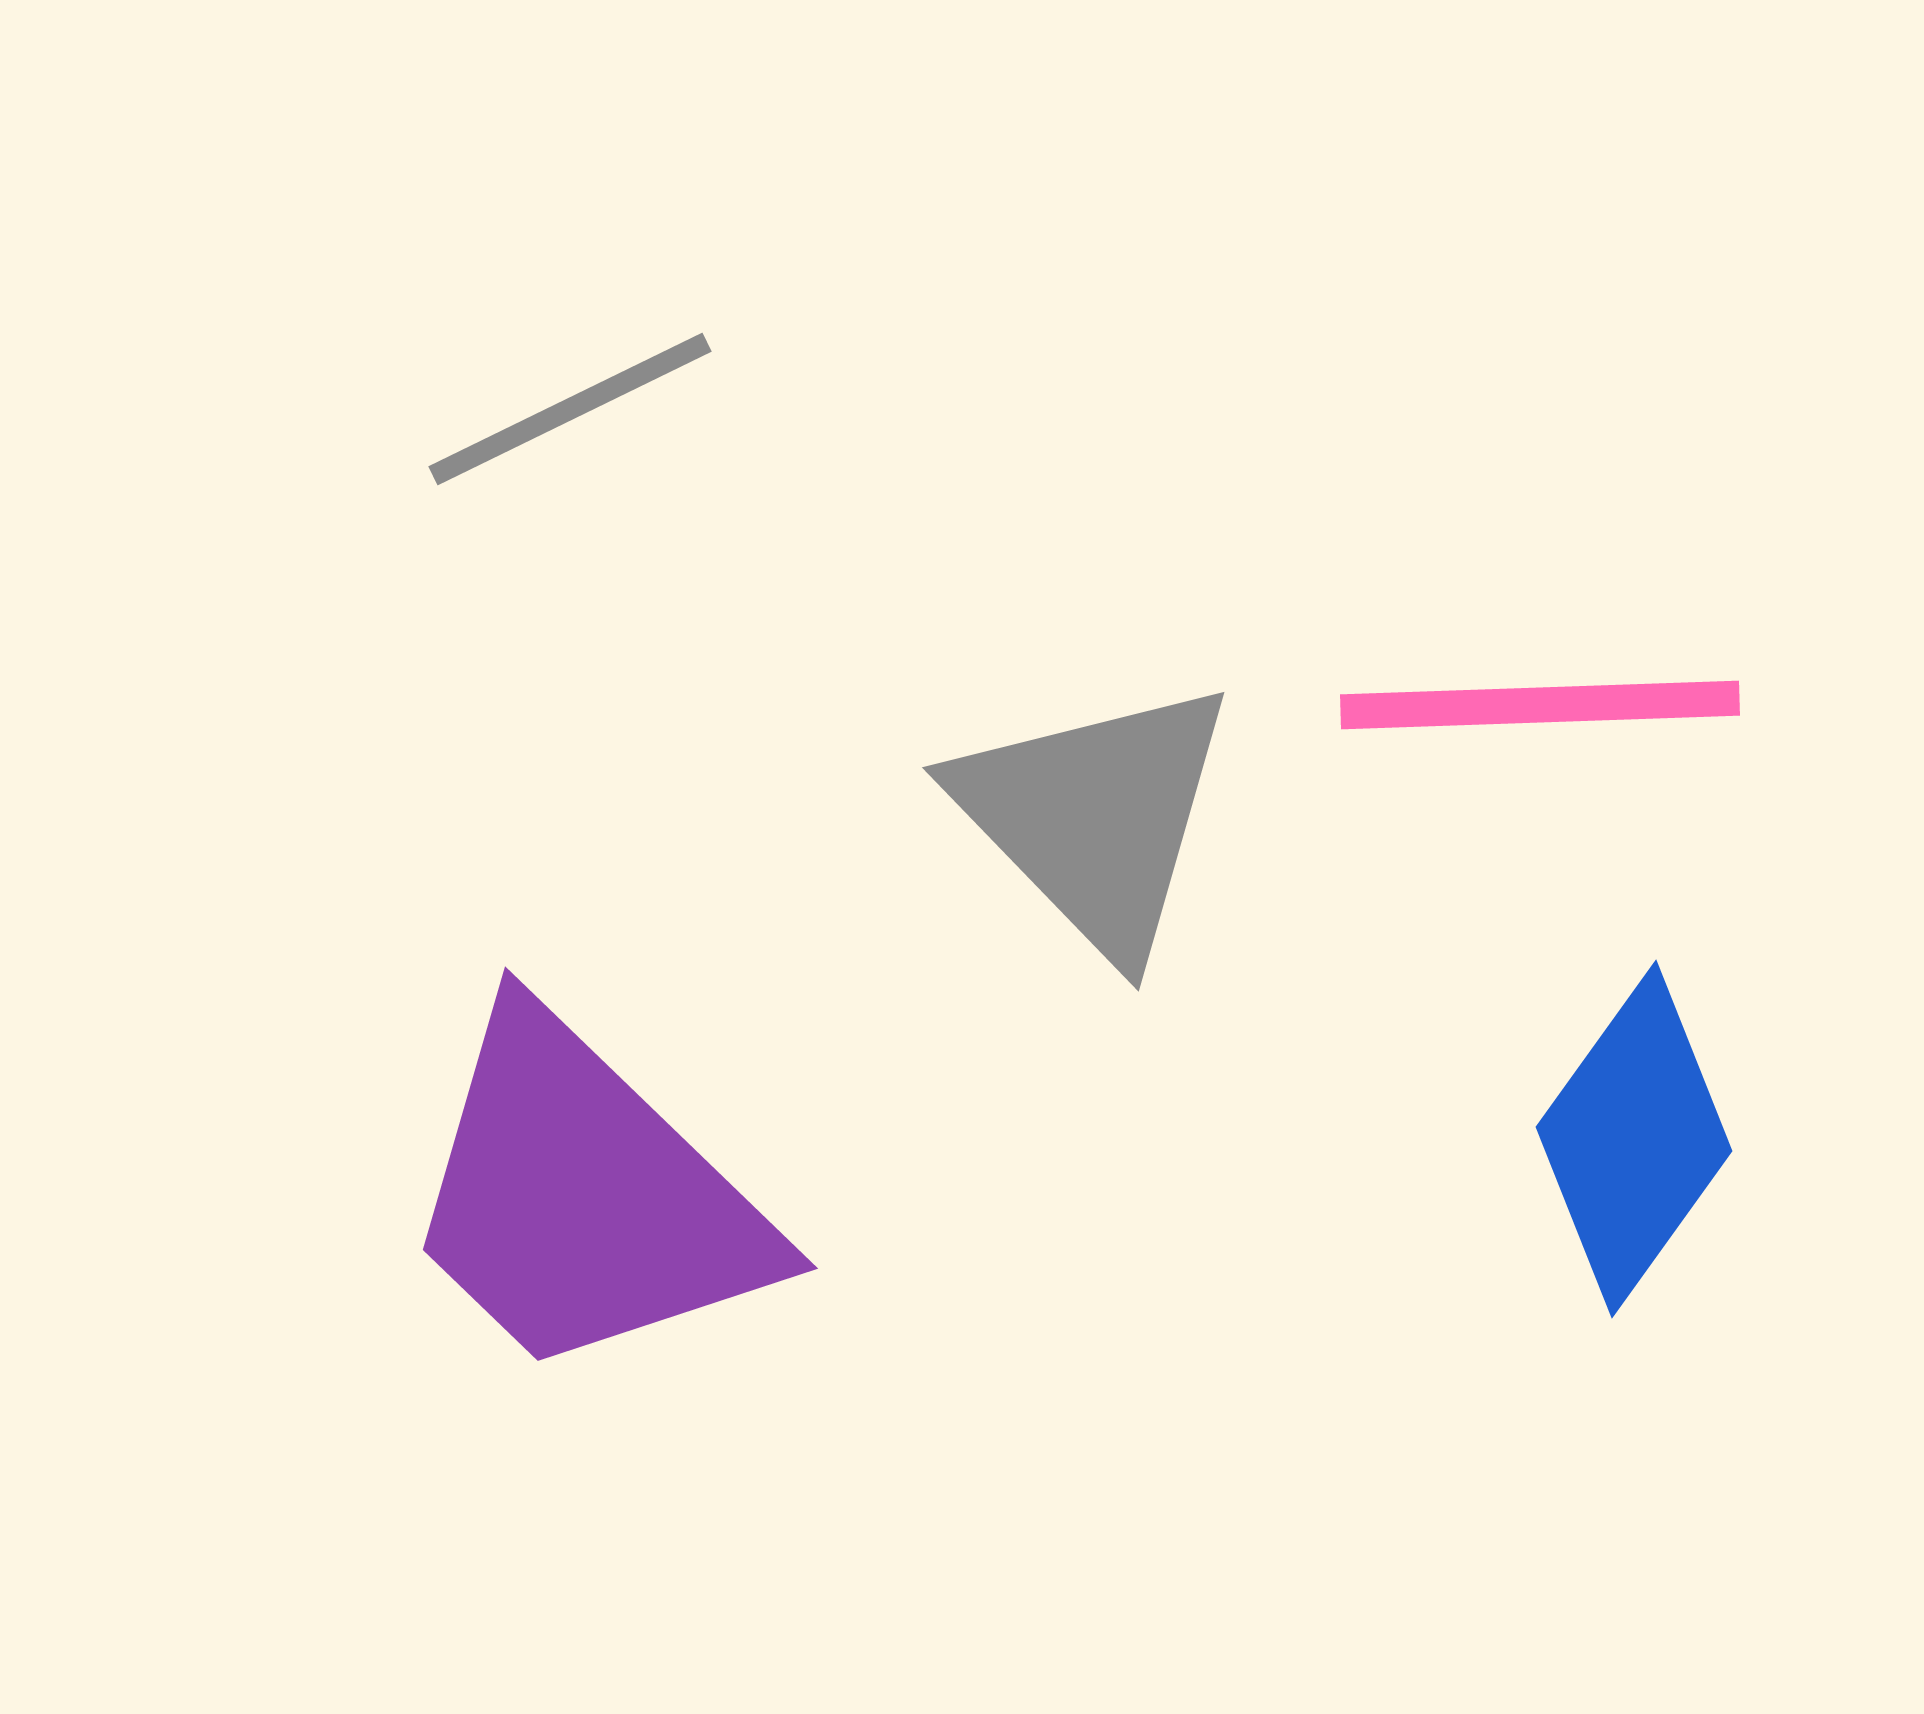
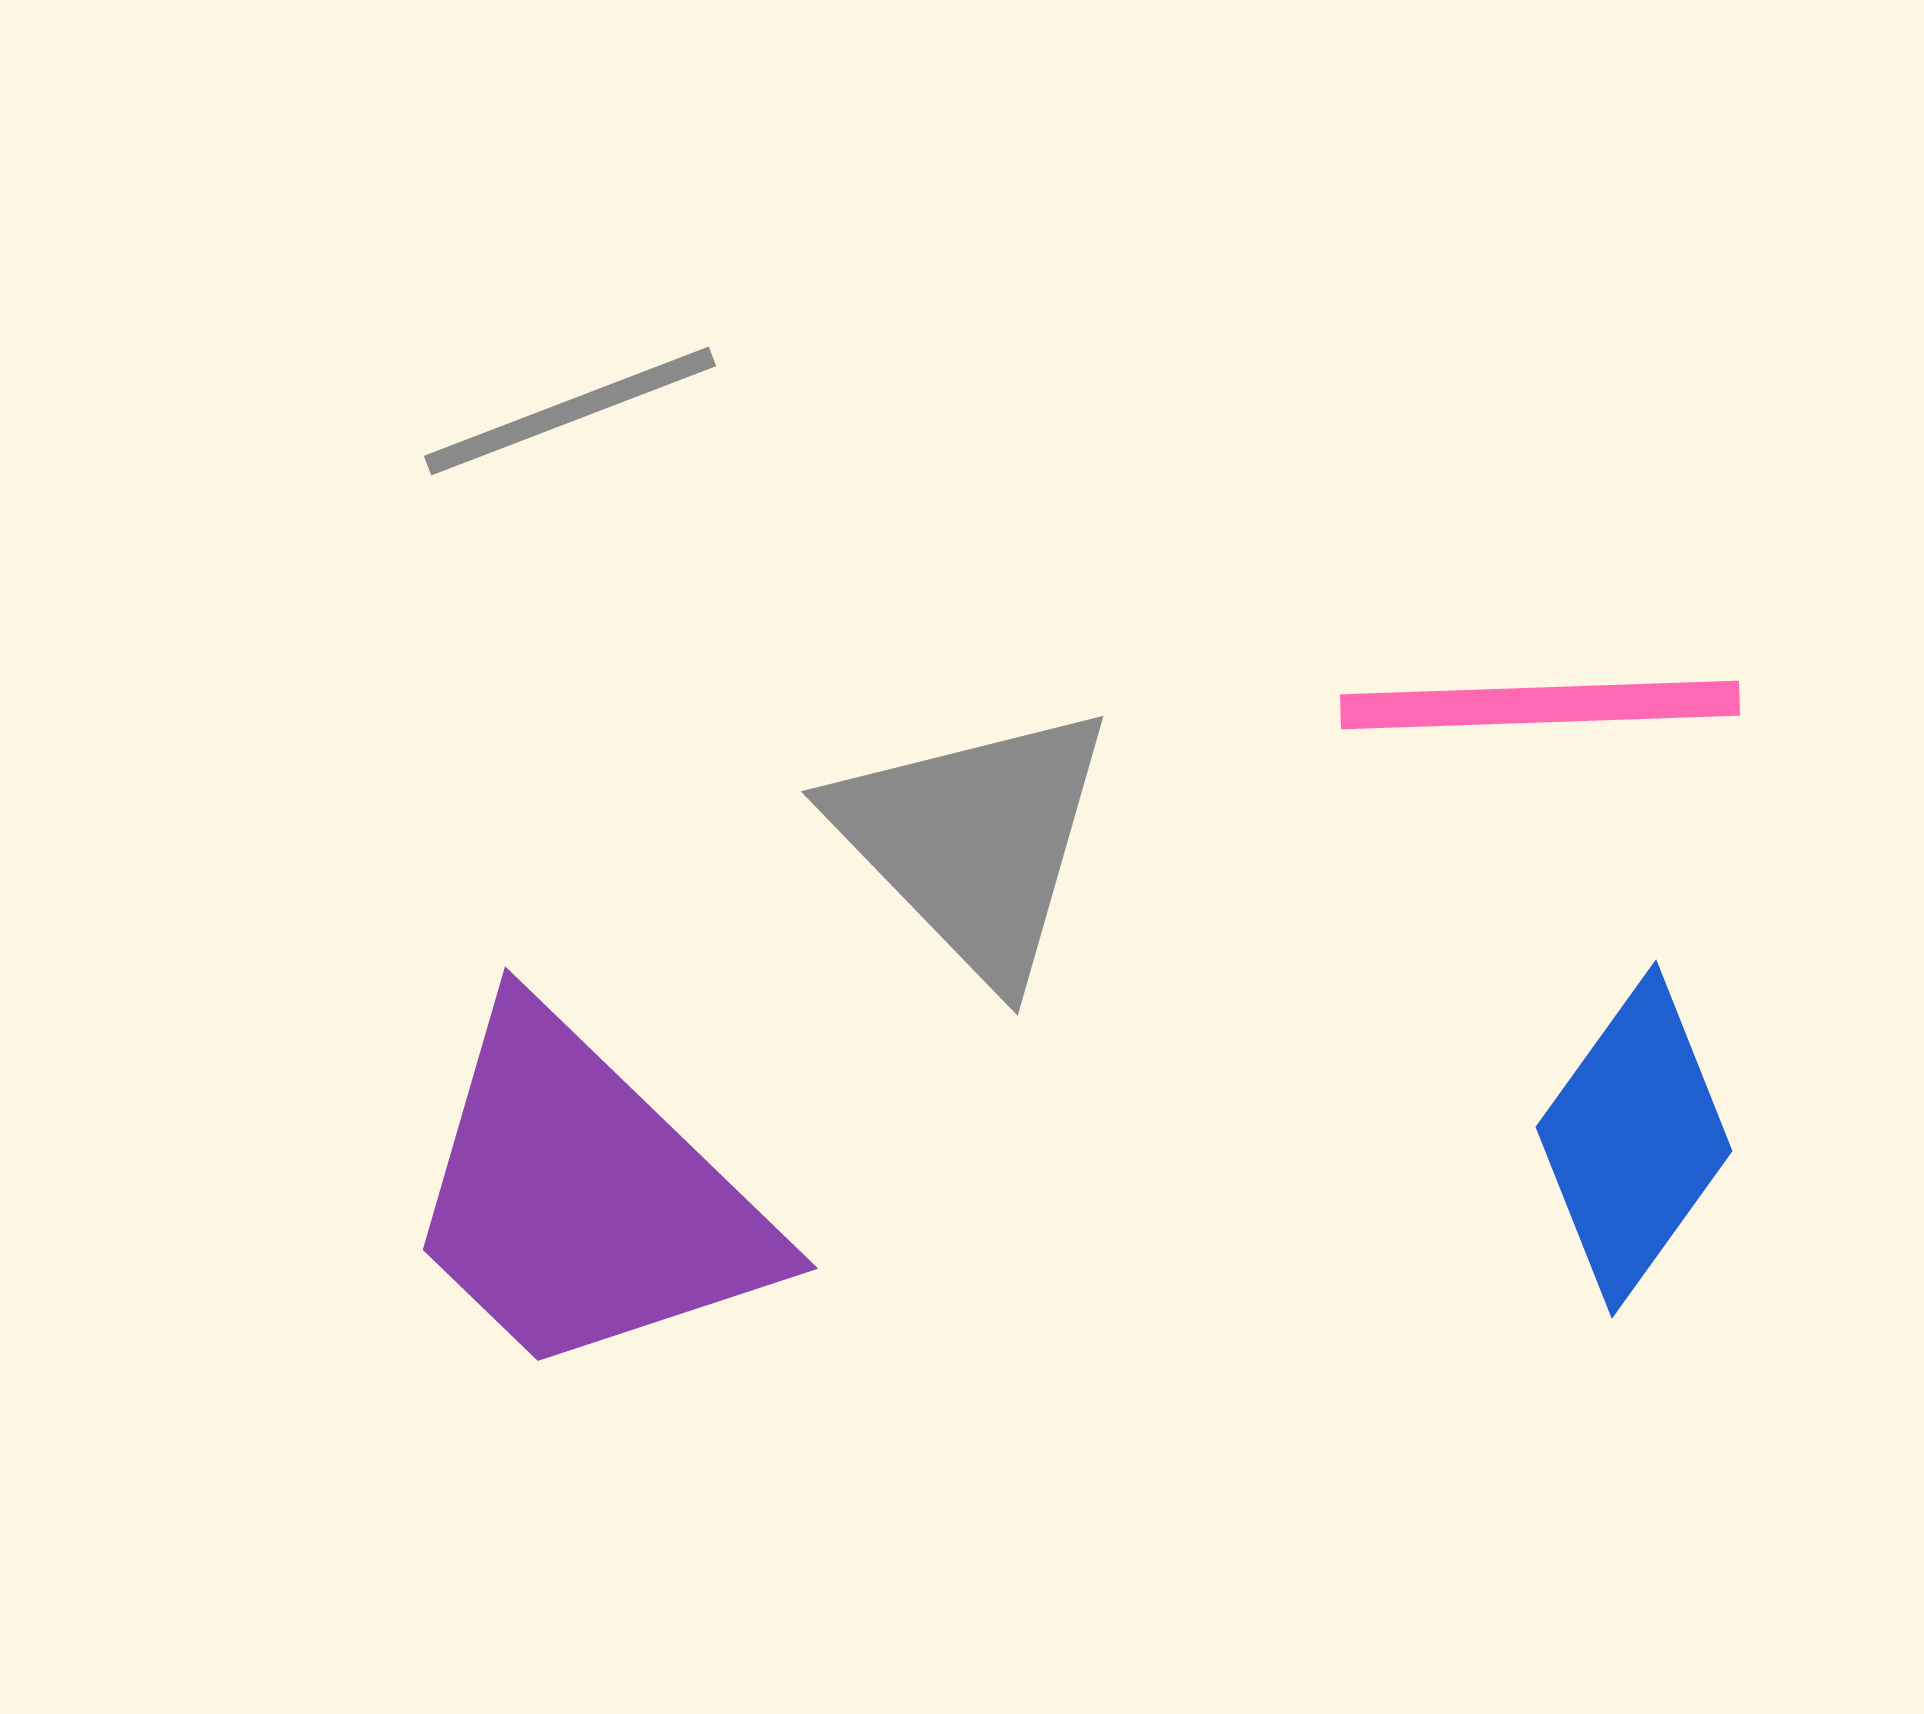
gray line: moved 2 px down; rotated 5 degrees clockwise
gray triangle: moved 121 px left, 24 px down
